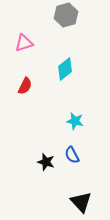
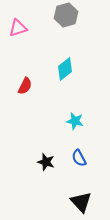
pink triangle: moved 6 px left, 15 px up
blue semicircle: moved 7 px right, 3 px down
